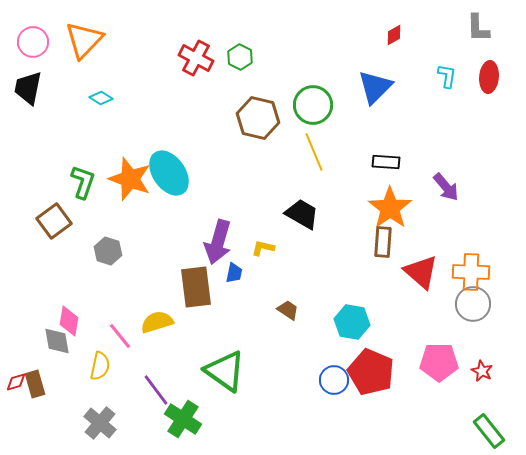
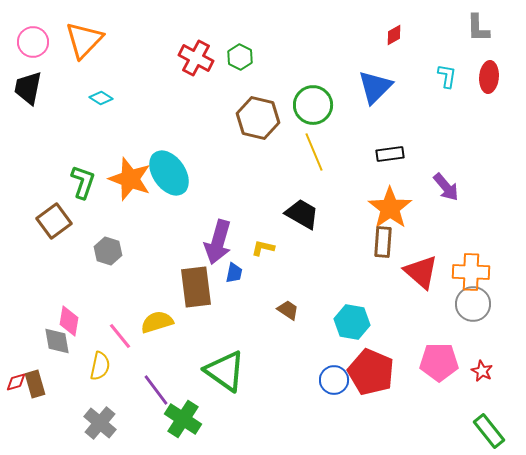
black rectangle at (386, 162): moved 4 px right, 8 px up; rotated 12 degrees counterclockwise
